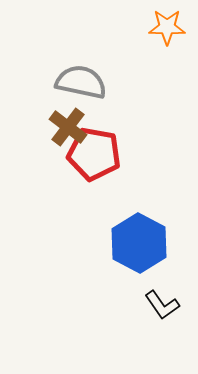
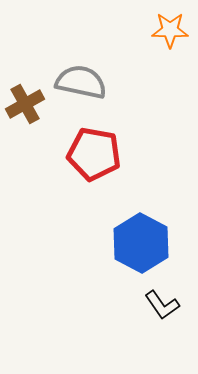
orange star: moved 3 px right, 3 px down
brown cross: moved 43 px left, 23 px up; rotated 24 degrees clockwise
blue hexagon: moved 2 px right
